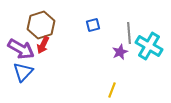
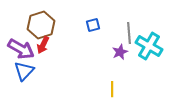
blue triangle: moved 1 px right, 1 px up
yellow line: moved 1 px up; rotated 21 degrees counterclockwise
